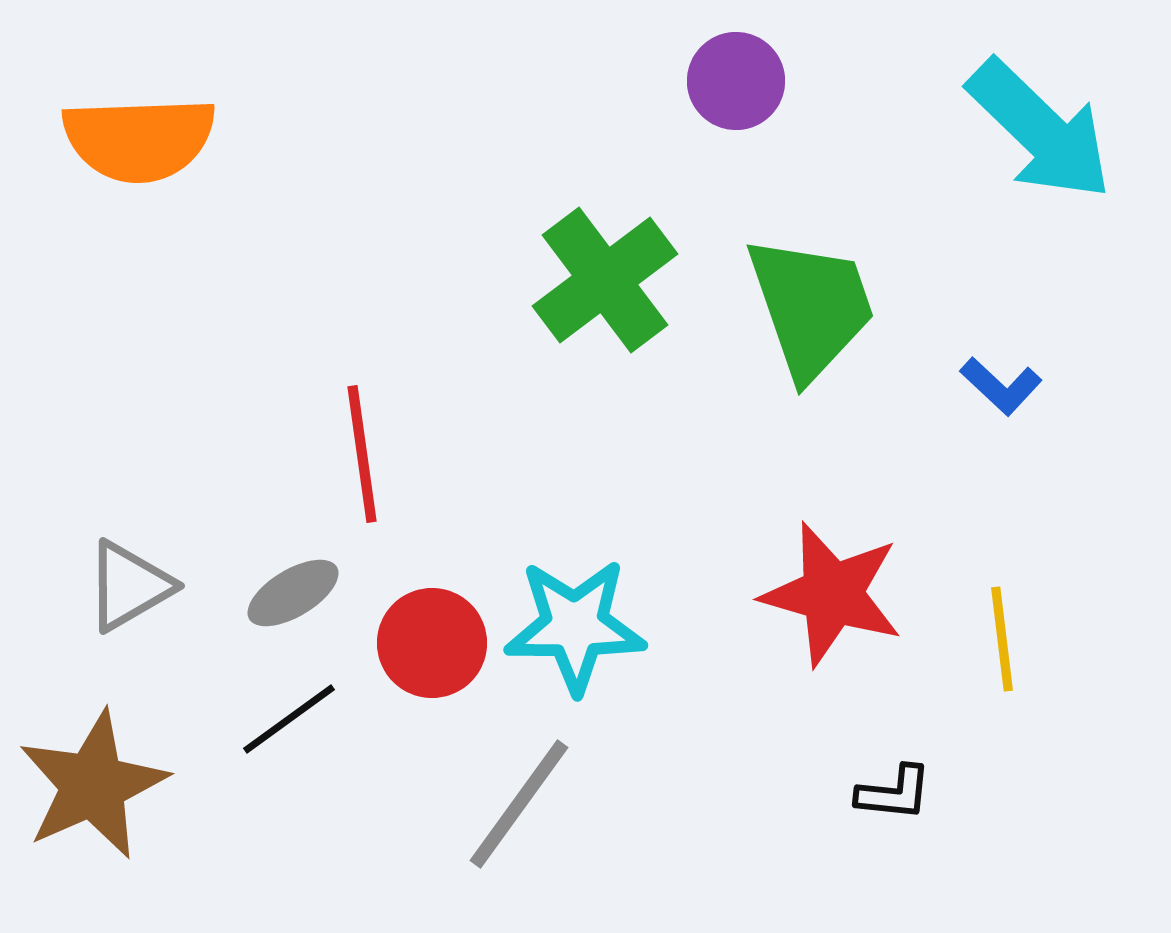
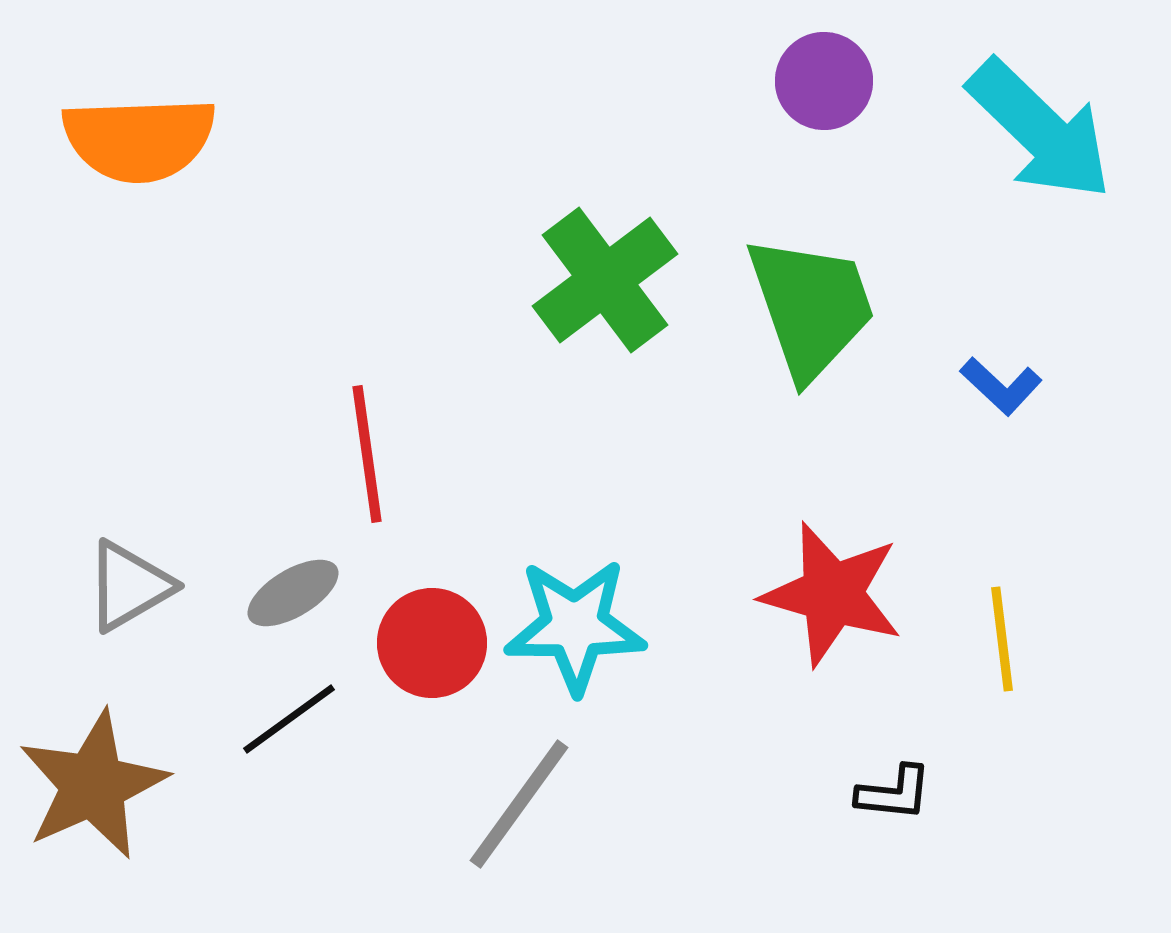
purple circle: moved 88 px right
red line: moved 5 px right
